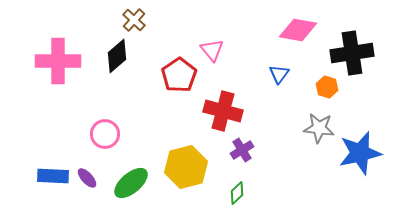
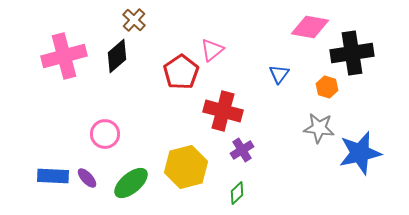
pink diamond: moved 12 px right, 3 px up
pink triangle: rotated 30 degrees clockwise
pink cross: moved 6 px right, 5 px up; rotated 15 degrees counterclockwise
red pentagon: moved 2 px right, 3 px up
